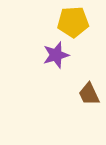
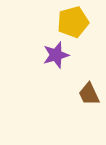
yellow pentagon: rotated 12 degrees counterclockwise
